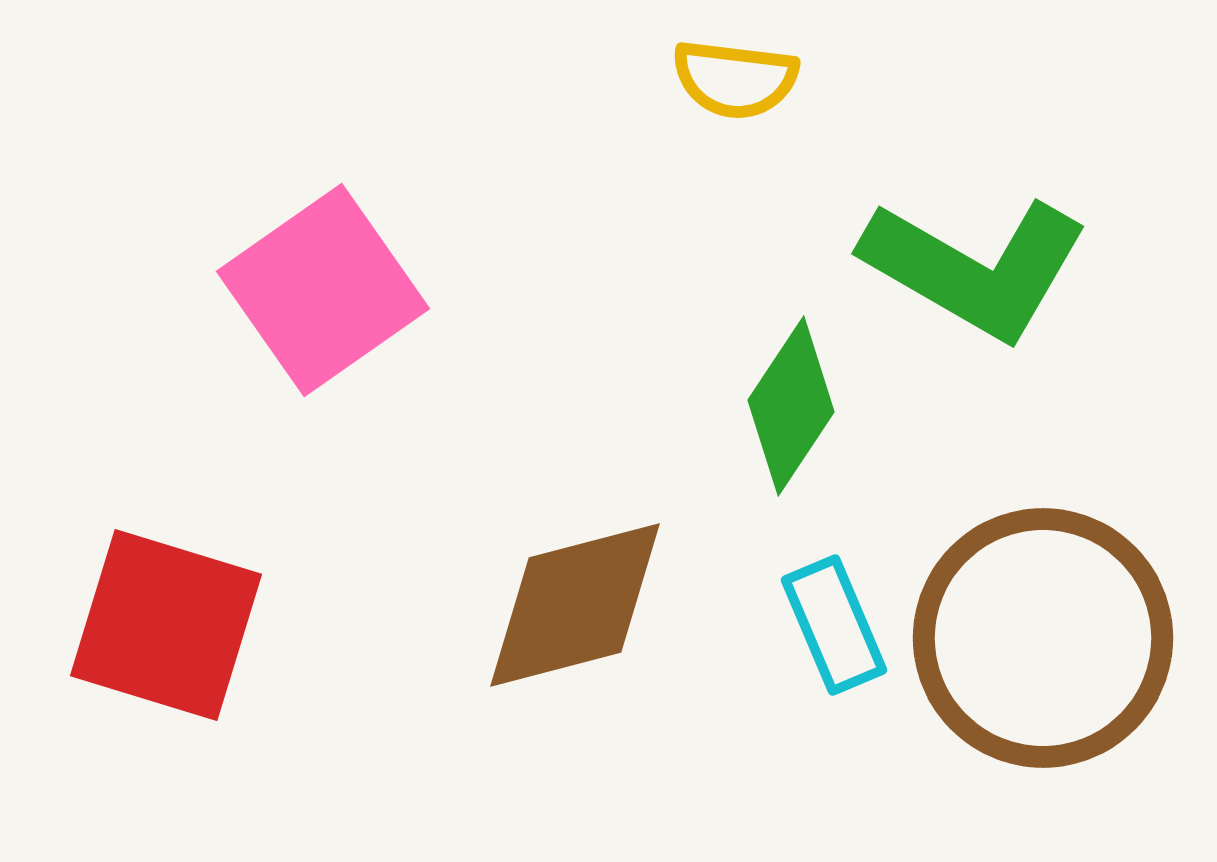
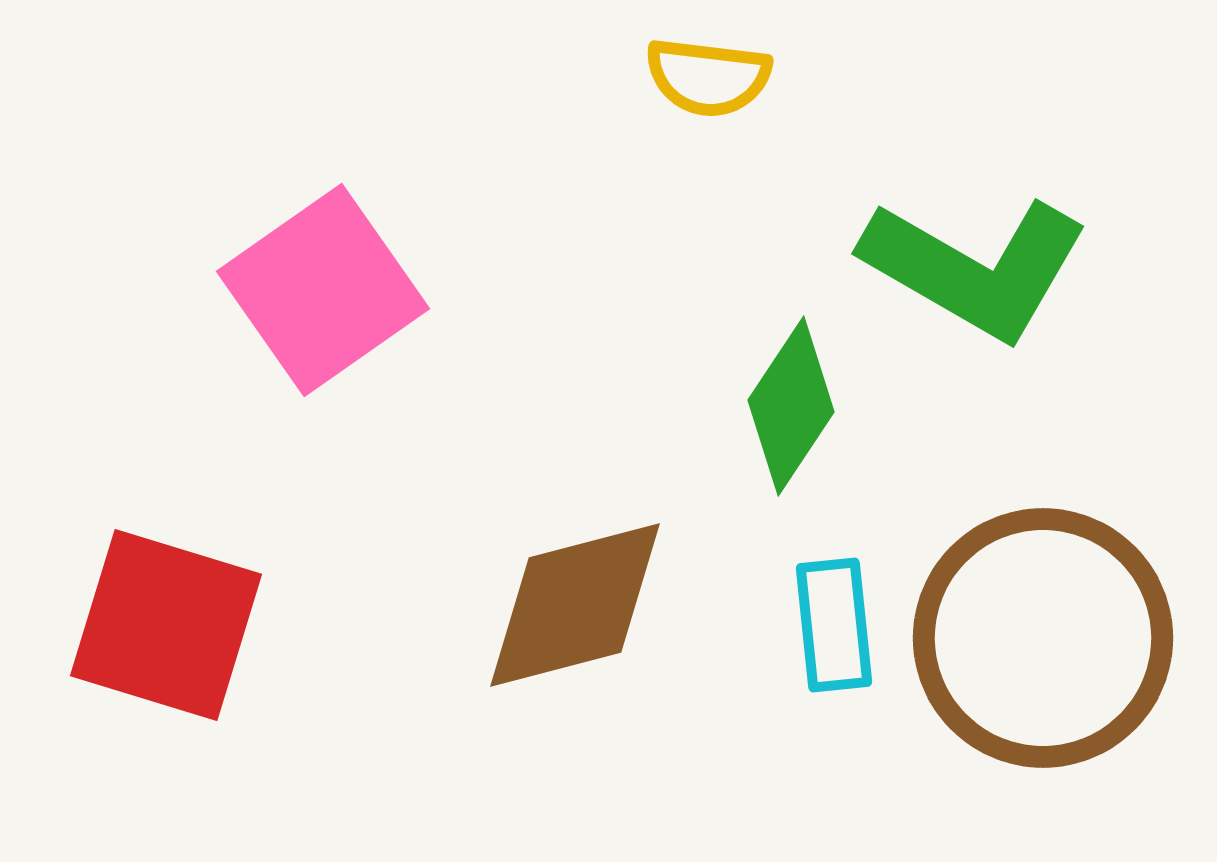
yellow semicircle: moved 27 px left, 2 px up
cyan rectangle: rotated 17 degrees clockwise
